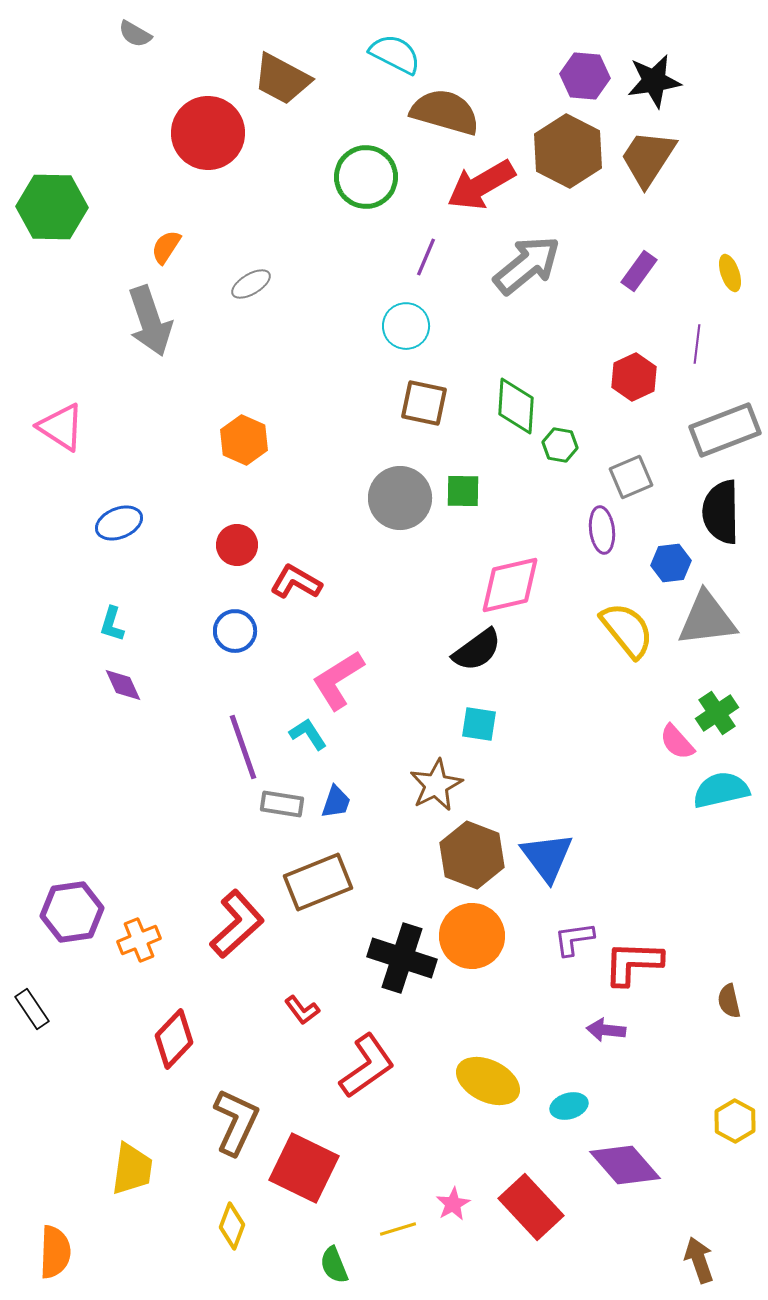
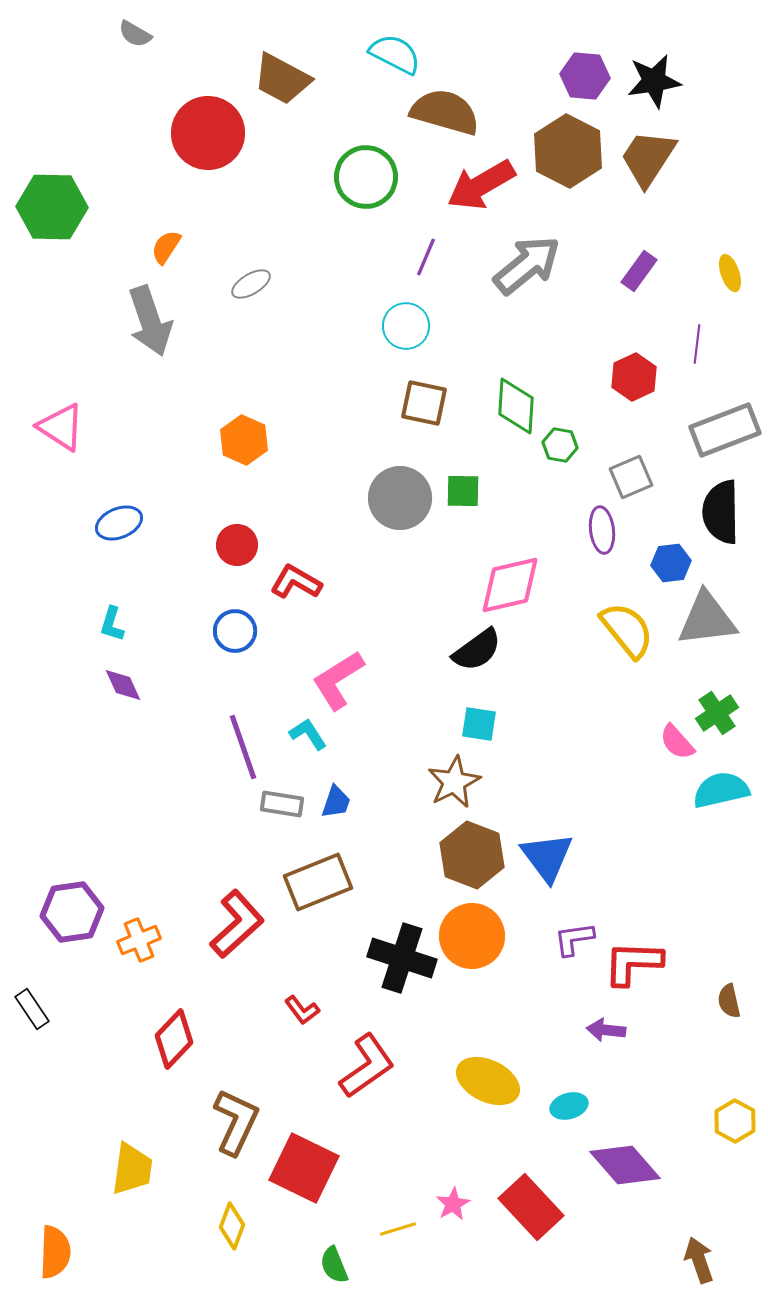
brown star at (436, 785): moved 18 px right, 3 px up
